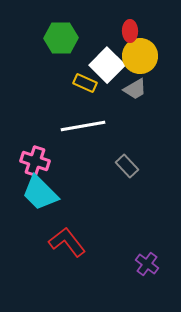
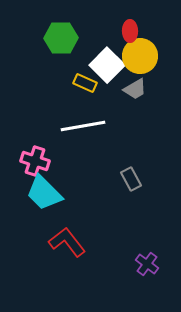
gray rectangle: moved 4 px right, 13 px down; rotated 15 degrees clockwise
cyan trapezoid: moved 4 px right
